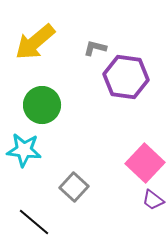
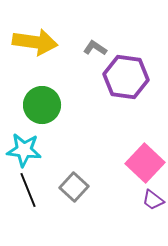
yellow arrow: rotated 132 degrees counterclockwise
gray L-shape: rotated 20 degrees clockwise
black line: moved 6 px left, 32 px up; rotated 28 degrees clockwise
